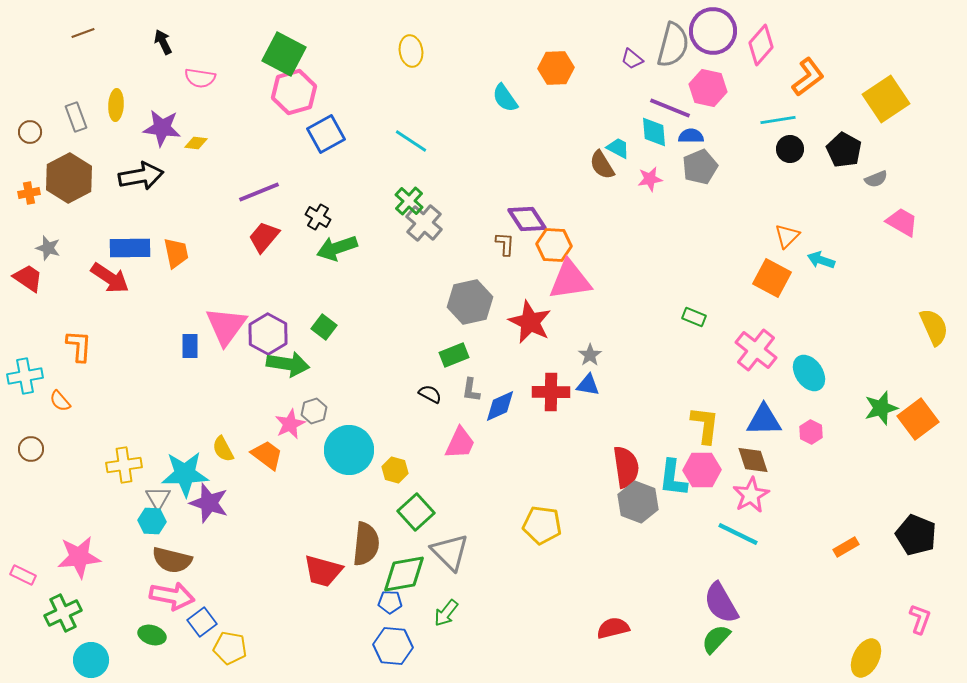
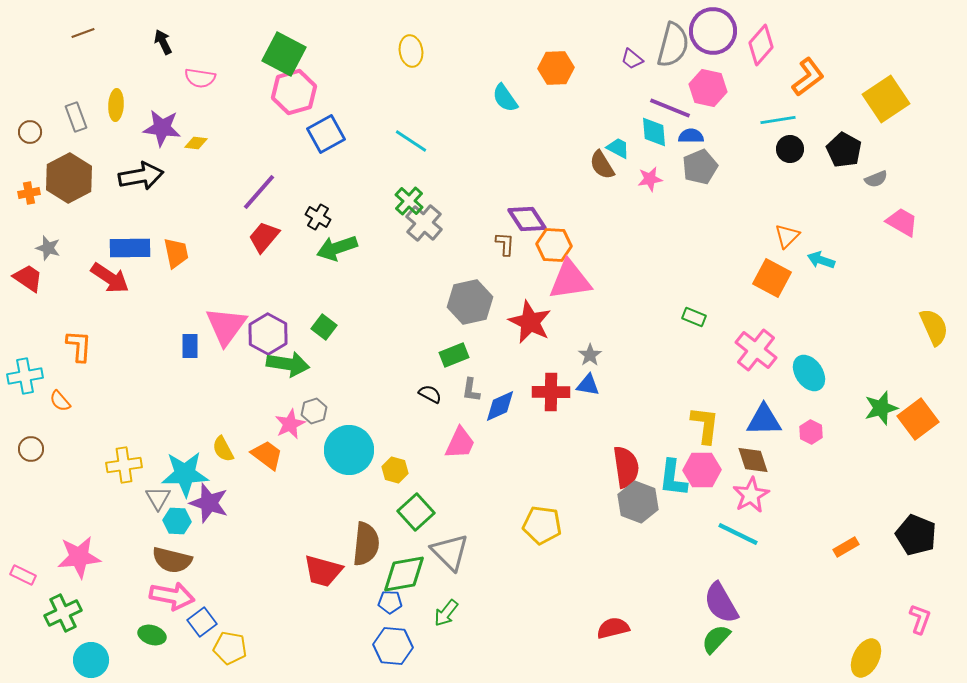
purple line at (259, 192): rotated 27 degrees counterclockwise
cyan hexagon at (152, 521): moved 25 px right
